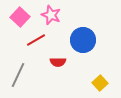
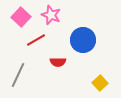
pink square: moved 1 px right
